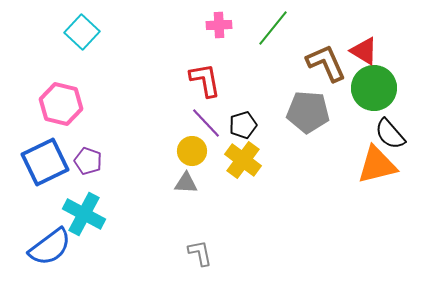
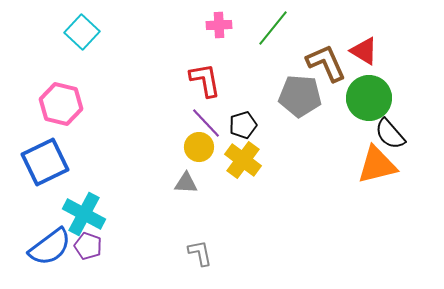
green circle: moved 5 px left, 10 px down
gray pentagon: moved 8 px left, 16 px up
yellow circle: moved 7 px right, 4 px up
purple pentagon: moved 85 px down
